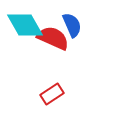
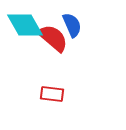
red semicircle: rotated 16 degrees clockwise
red rectangle: rotated 40 degrees clockwise
